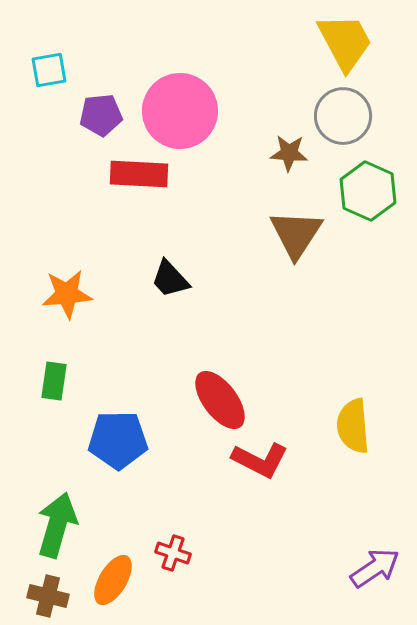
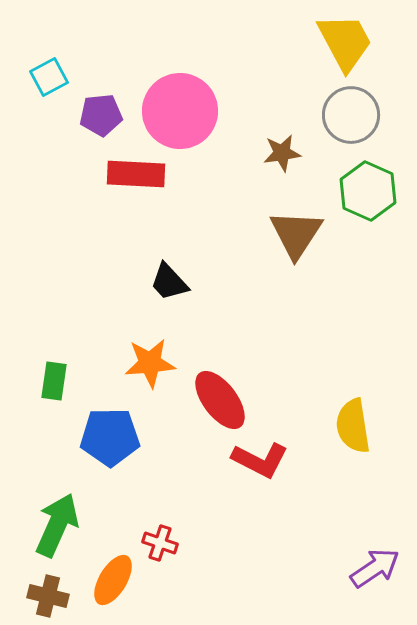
cyan square: moved 7 px down; rotated 18 degrees counterclockwise
gray circle: moved 8 px right, 1 px up
brown star: moved 7 px left; rotated 12 degrees counterclockwise
red rectangle: moved 3 px left
black trapezoid: moved 1 px left, 3 px down
orange star: moved 83 px right, 69 px down
yellow semicircle: rotated 4 degrees counterclockwise
blue pentagon: moved 8 px left, 3 px up
green arrow: rotated 8 degrees clockwise
red cross: moved 13 px left, 10 px up
